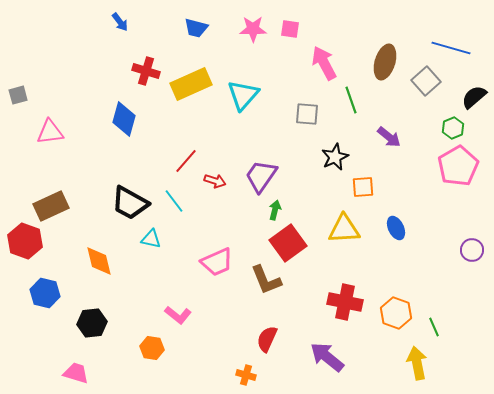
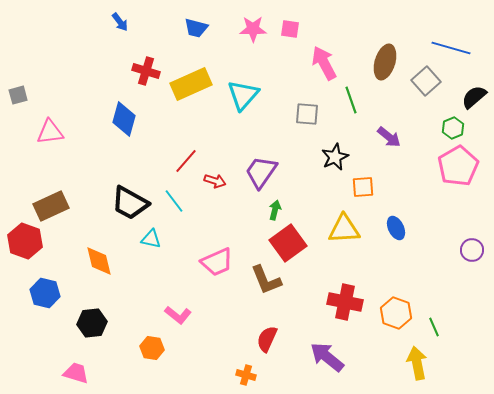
purple trapezoid at (261, 176): moved 4 px up
